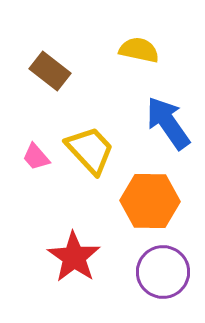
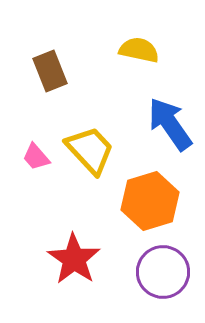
brown rectangle: rotated 30 degrees clockwise
blue arrow: moved 2 px right, 1 px down
orange hexagon: rotated 18 degrees counterclockwise
red star: moved 2 px down
